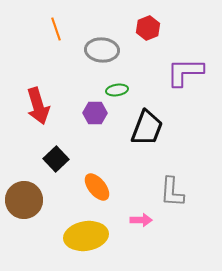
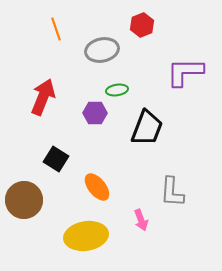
red hexagon: moved 6 px left, 3 px up
gray ellipse: rotated 16 degrees counterclockwise
red arrow: moved 5 px right, 9 px up; rotated 141 degrees counterclockwise
black square: rotated 15 degrees counterclockwise
pink arrow: rotated 70 degrees clockwise
